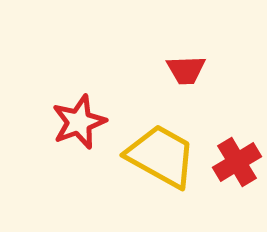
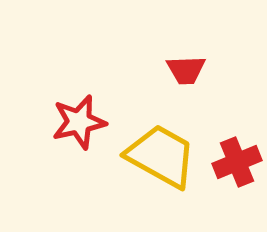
red star: rotated 8 degrees clockwise
red cross: rotated 9 degrees clockwise
